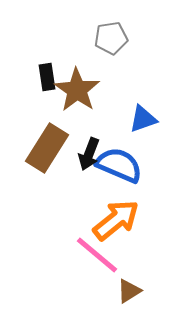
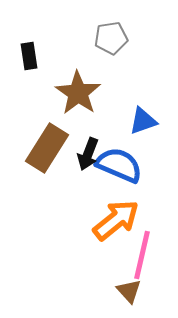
black rectangle: moved 18 px left, 21 px up
brown star: moved 1 px right, 3 px down
blue triangle: moved 2 px down
black arrow: moved 1 px left
pink line: moved 45 px right; rotated 63 degrees clockwise
brown triangle: rotated 40 degrees counterclockwise
